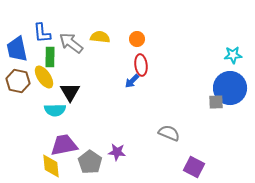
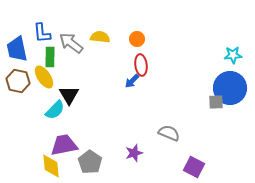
black triangle: moved 1 px left, 3 px down
cyan semicircle: rotated 45 degrees counterclockwise
purple star: moved 17 px right, 1 px down; rotated 24 degrees counterclockwise
